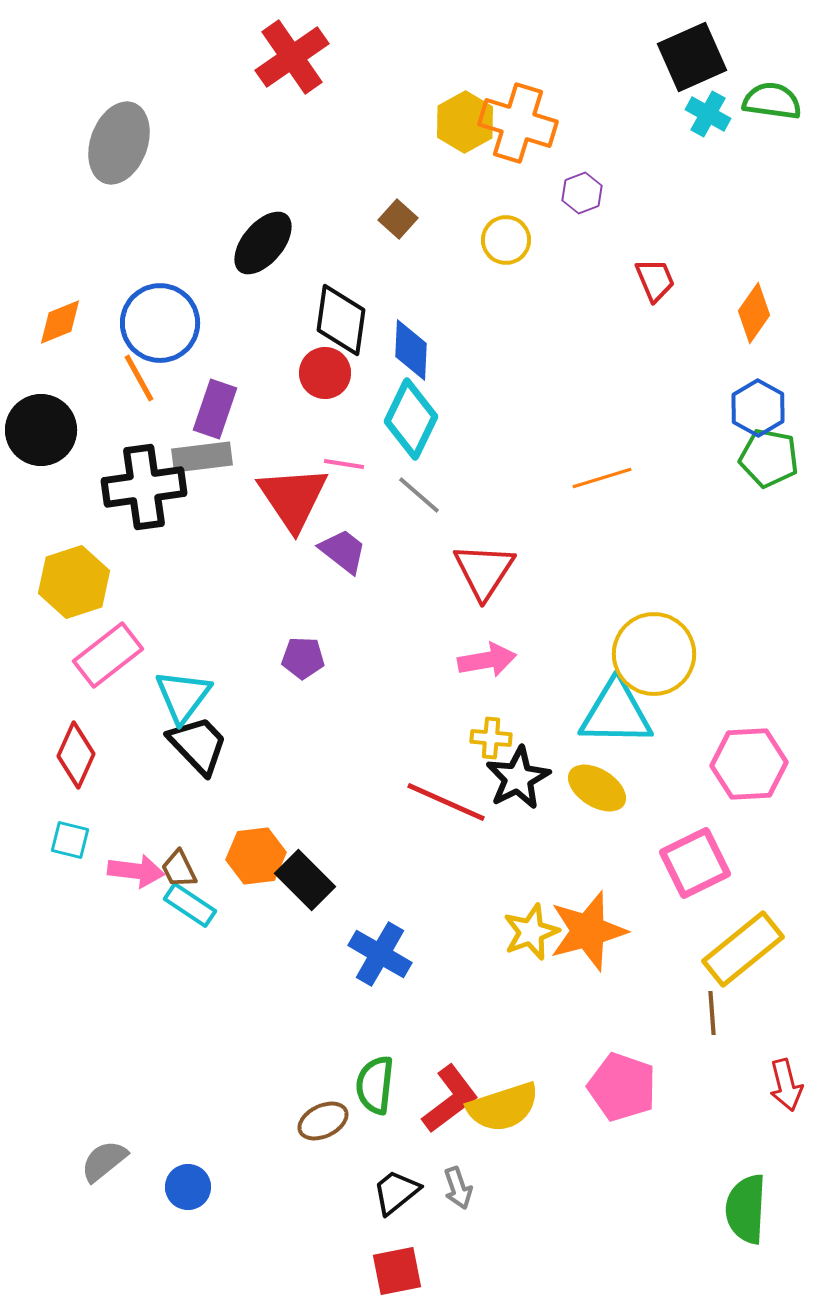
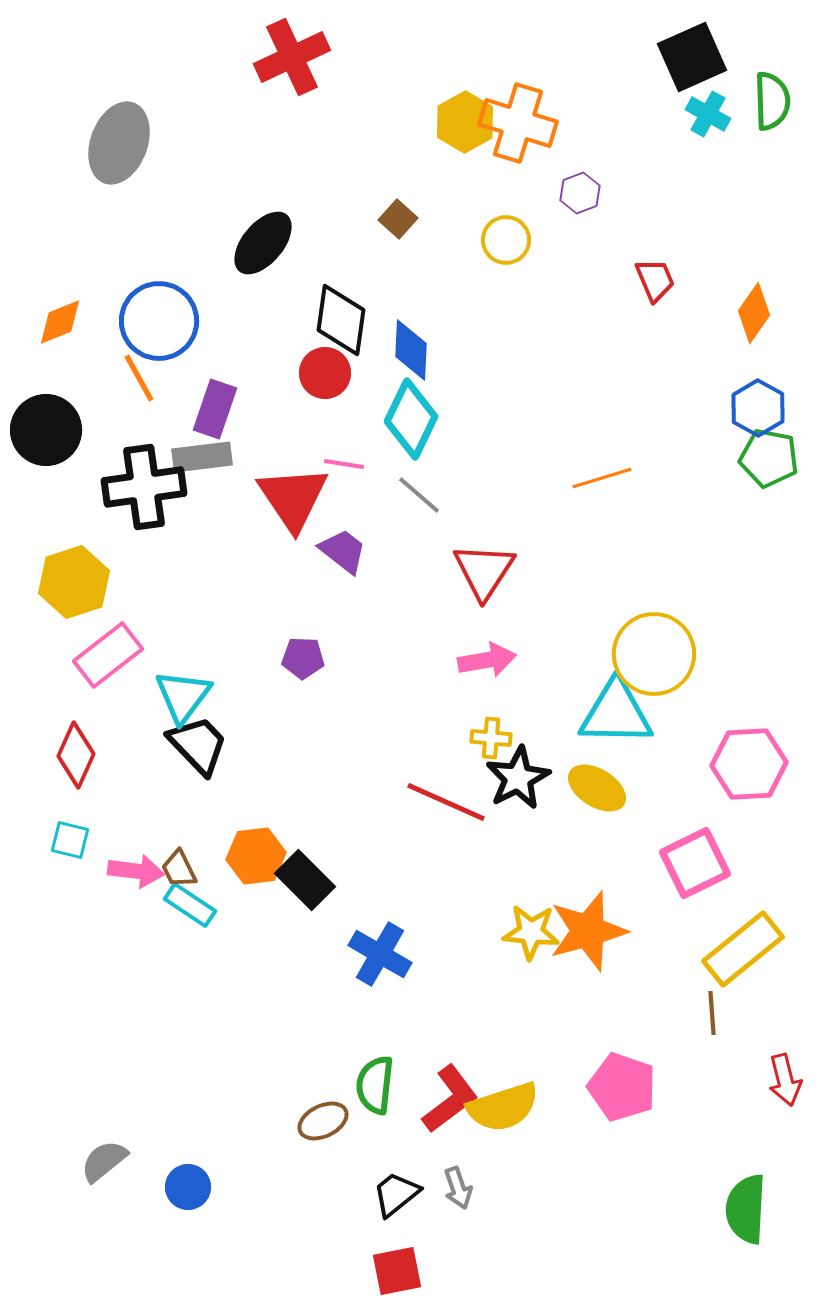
red cross at (292, 57): rotated 10 degrees clockwise
green semicircle at (772, 101): rotated 80 degrees clockwise
purple hexagon at (582, 193): moved 2 px left
blue circle at (160, 323): moved 1 px left, 2 px up
black circle at (41, 430): moved 5 px right
yellow star at (531, 932): rotated 26 degrees clockwise
red arrow at (786, 1085): moved 1 px left, 5 px up
black trapezoid at (396, 1192): moved 2 px down
